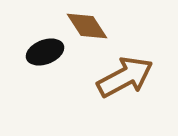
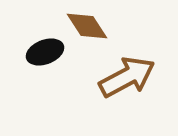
brown arrow: moved 2 px right
